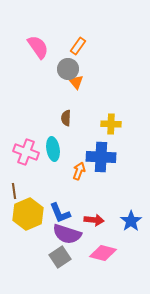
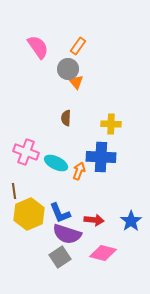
cyan ellipse: moved 3 px right, 14 px down; rotated 55 degrees counterclockwise
yellow hexagon: moved 1 px right
